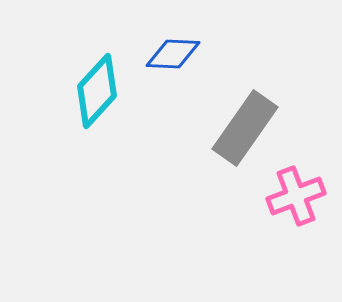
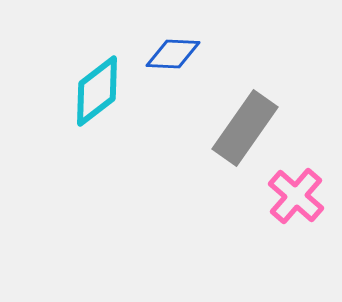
cyan diamond: rotated 10 degrees clockwise
pink cross: rotated 28 degrees counterclockwise
